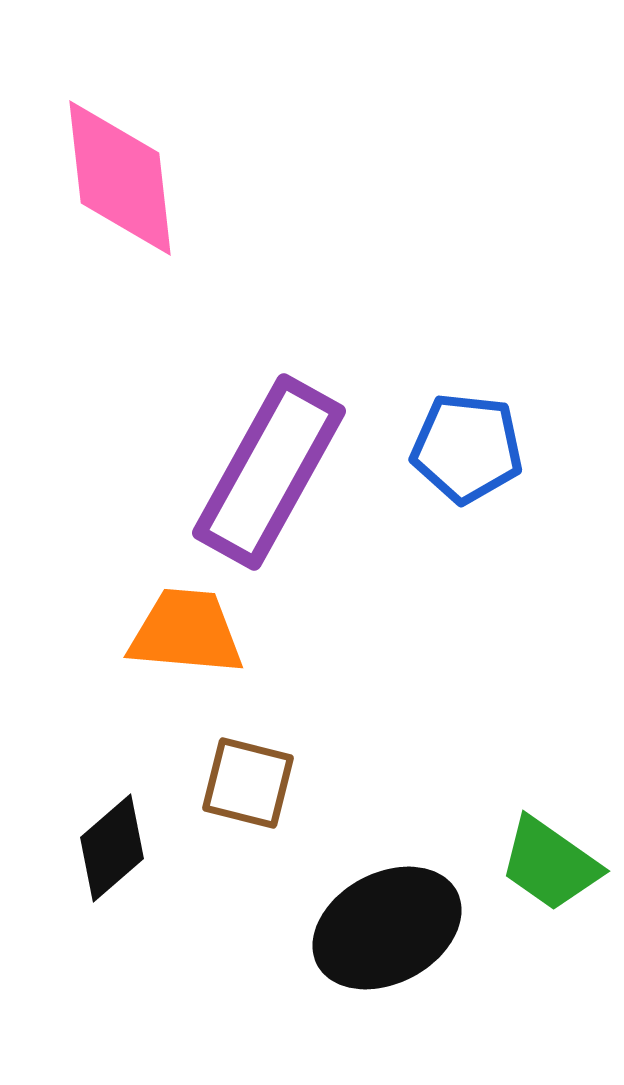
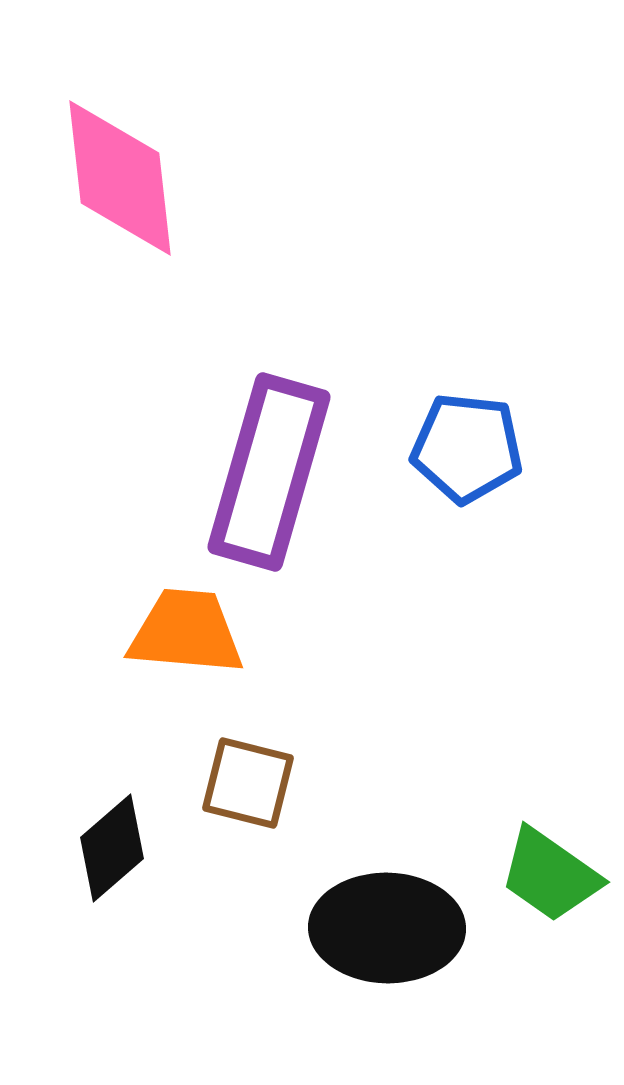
purple rectangle: rotated 13 degrees counterclockwise
green trapezoid: moved 11 px down
black ellipse: rotated 29 degrees clockwise
